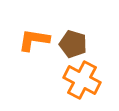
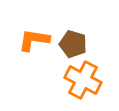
orange cross: moved 1 px right
